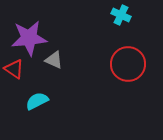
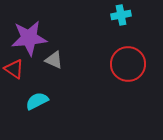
cyan cross: rotated 36 degrees counterclockwise
